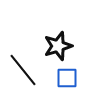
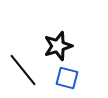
blue square: rotated 15 degrees clockwise
